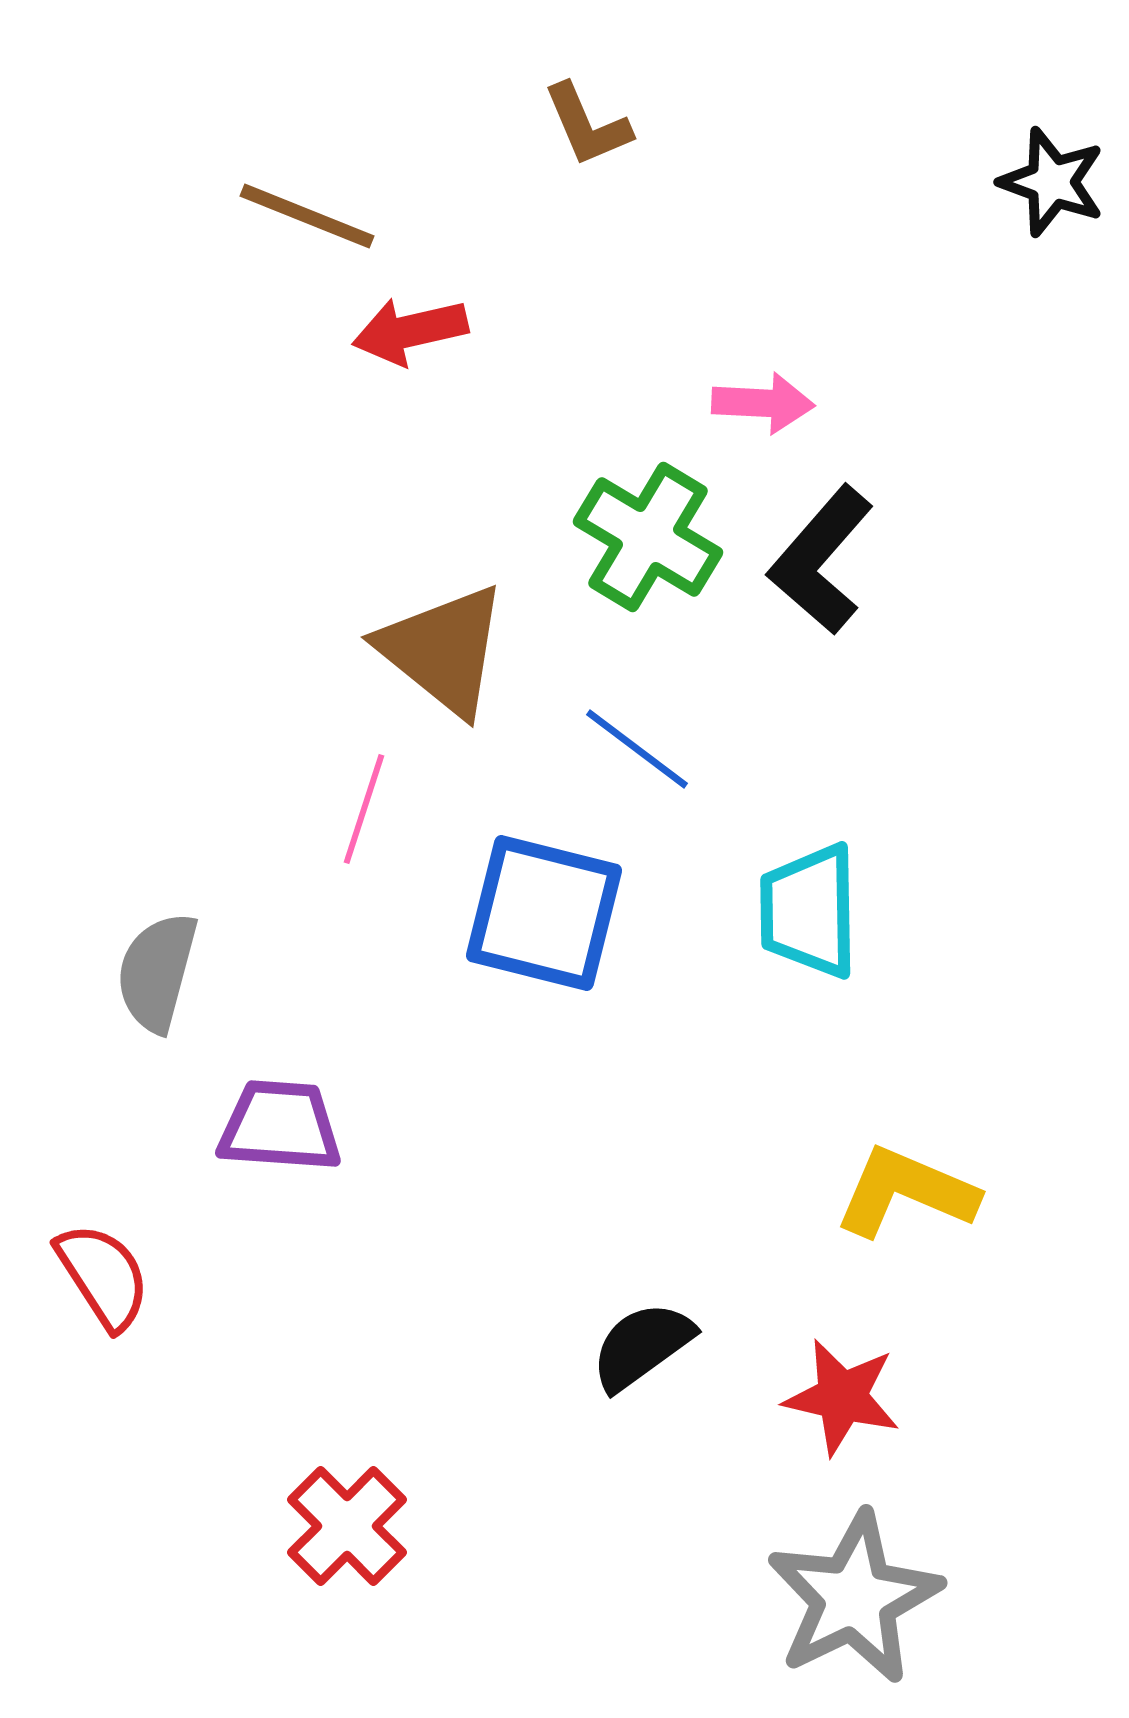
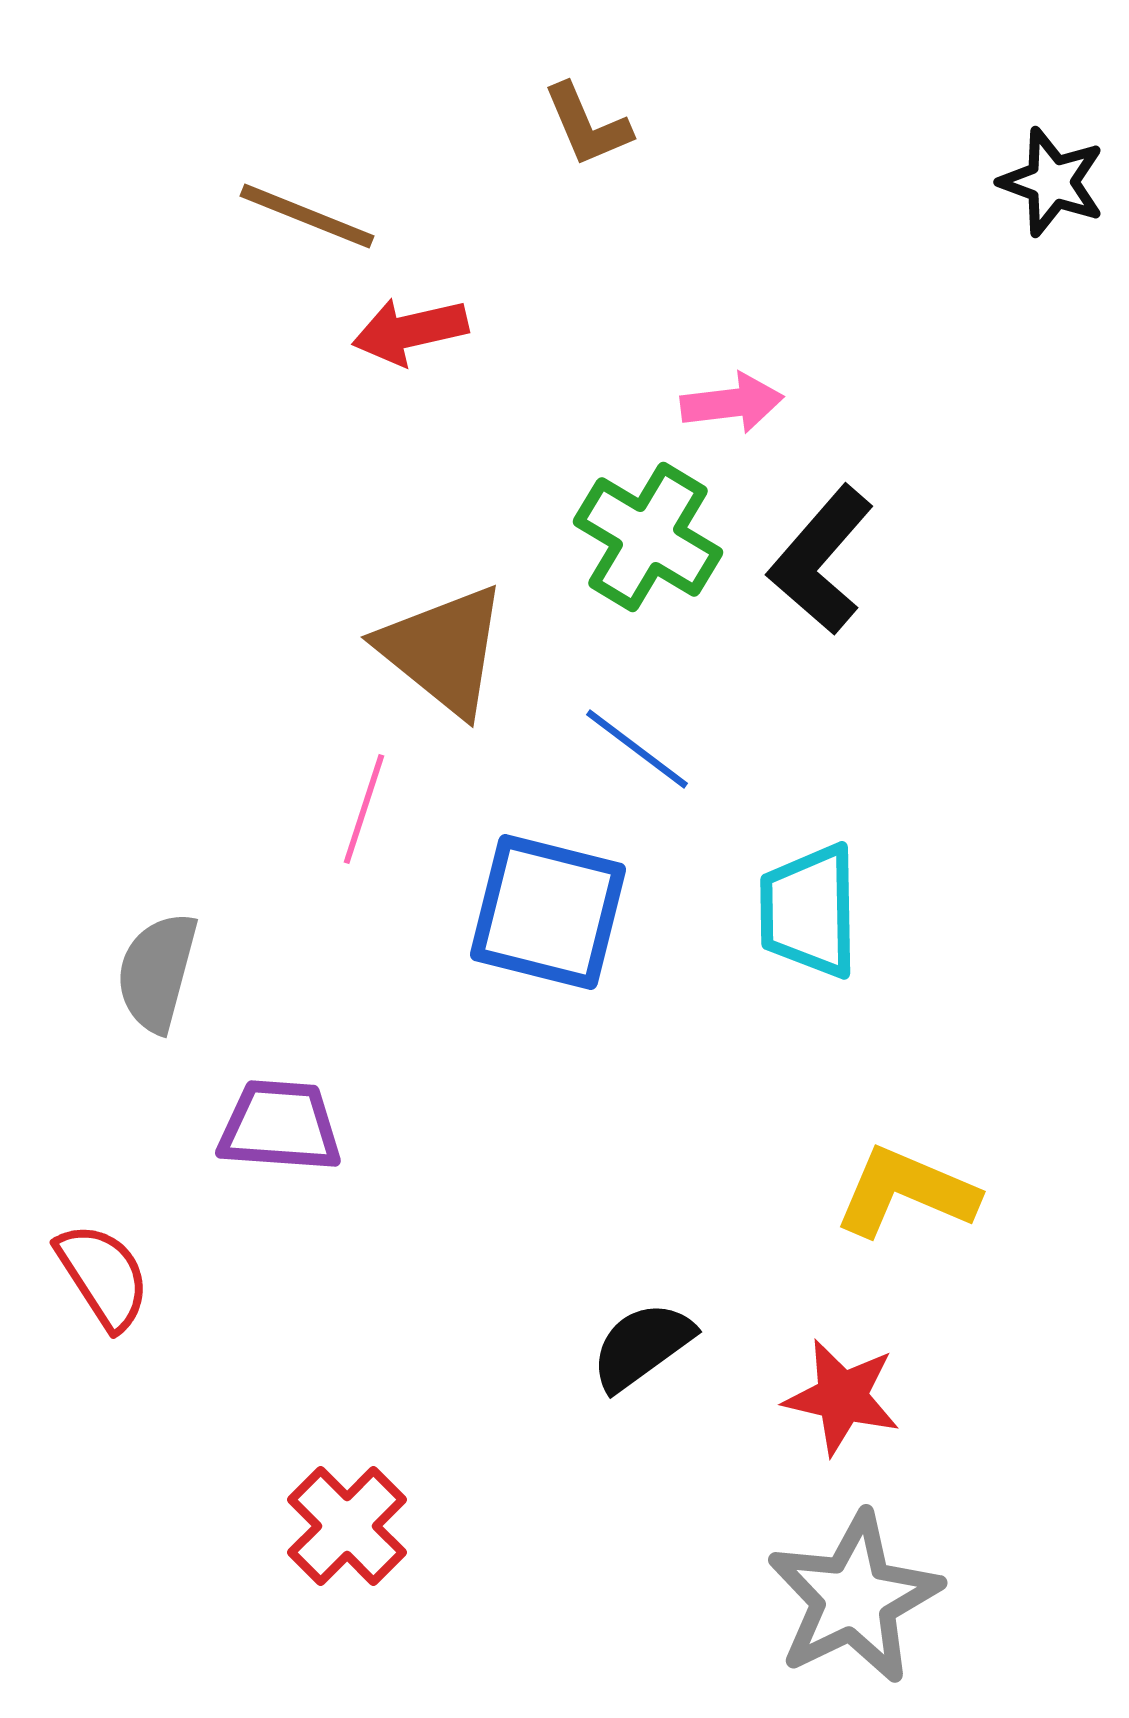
pink arrow: moved 31 px left; rotated 10 degrees counterclockwise
blue square: moved 4 px right, 1 px up
